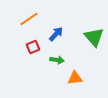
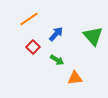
green triangle: moved 1 px left, 1 px up
red square: rotated 24 degrees counterclockwise
green arrow: rotated 24 degrees clockwise
